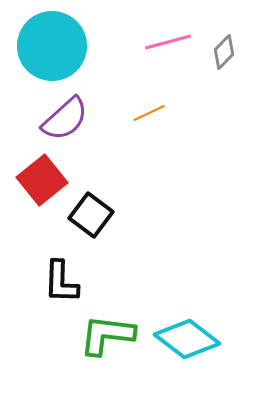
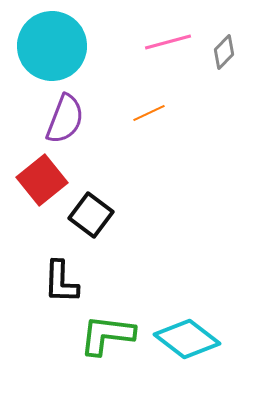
purple semicircle: rotated 27 degrees counterclockwise
